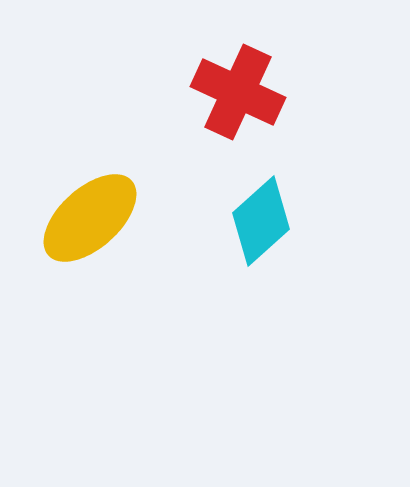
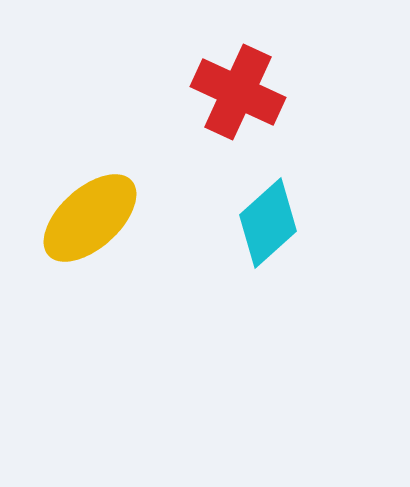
cyan diamond: moved 7 px right, 2 px down
